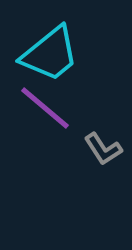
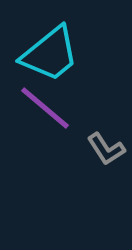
gray L-shape: moved 3 px right
